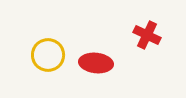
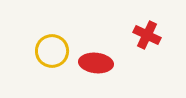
yellow circle: moved 4 px right, 4 px up
